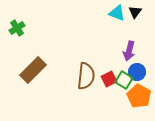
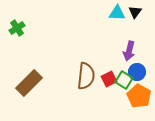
cyan triangle: rotated 18 degrees counterclockwise
brown rectangle: moved 4 px left, 13 px down
